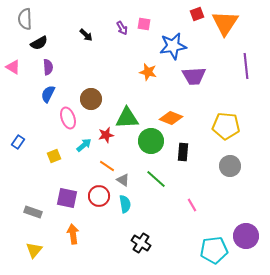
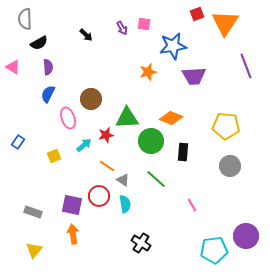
purple line: rotated 15 degrees counterclockwise
orange star: rotated 30 degrees counterclockwise
purple square: moved 5 px right, 7 px down
